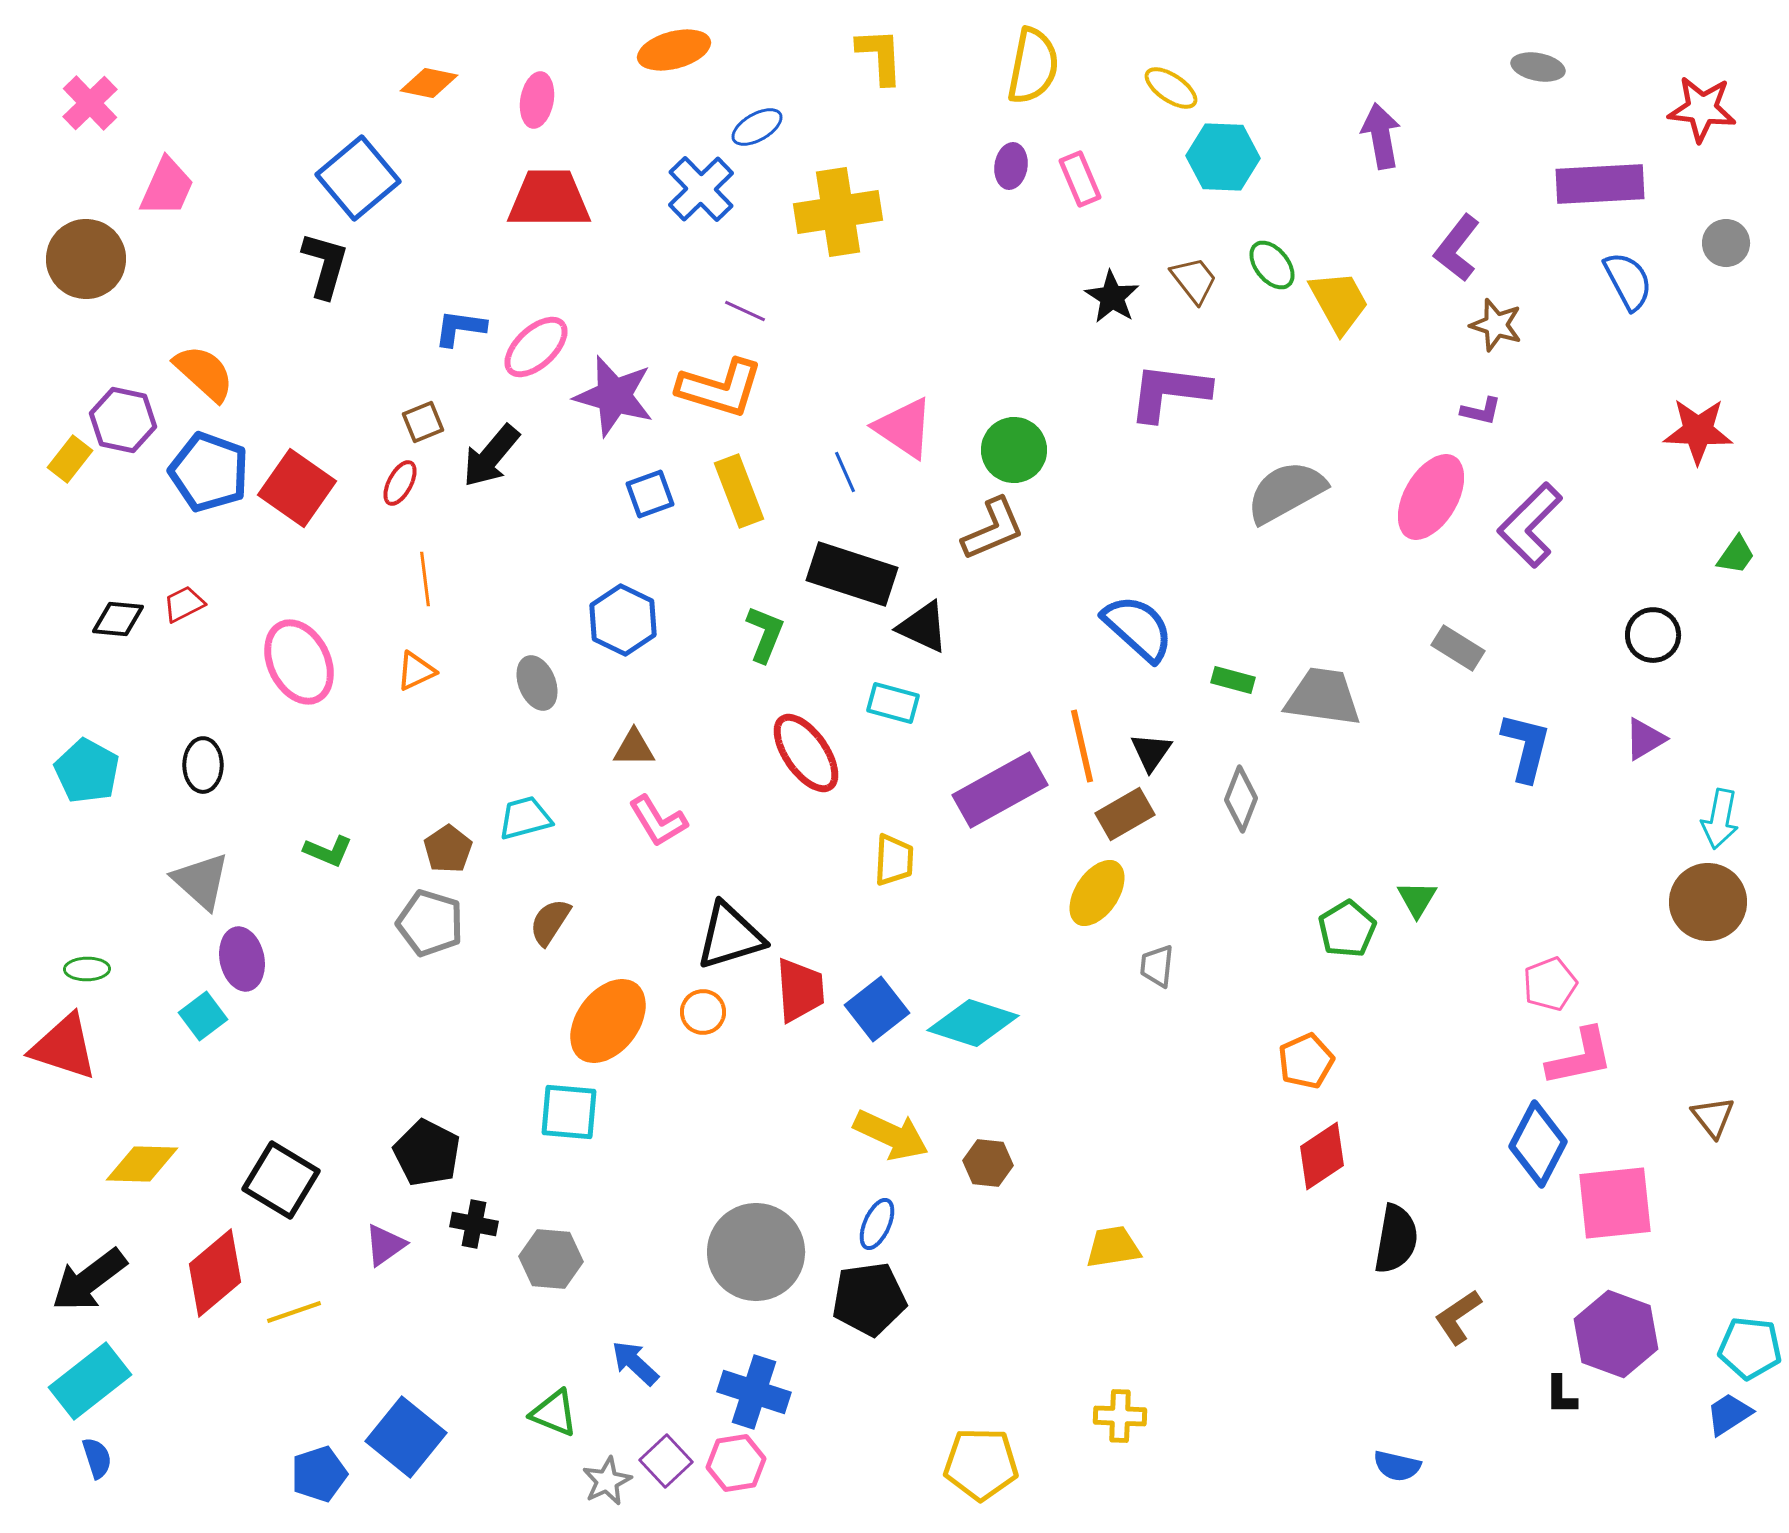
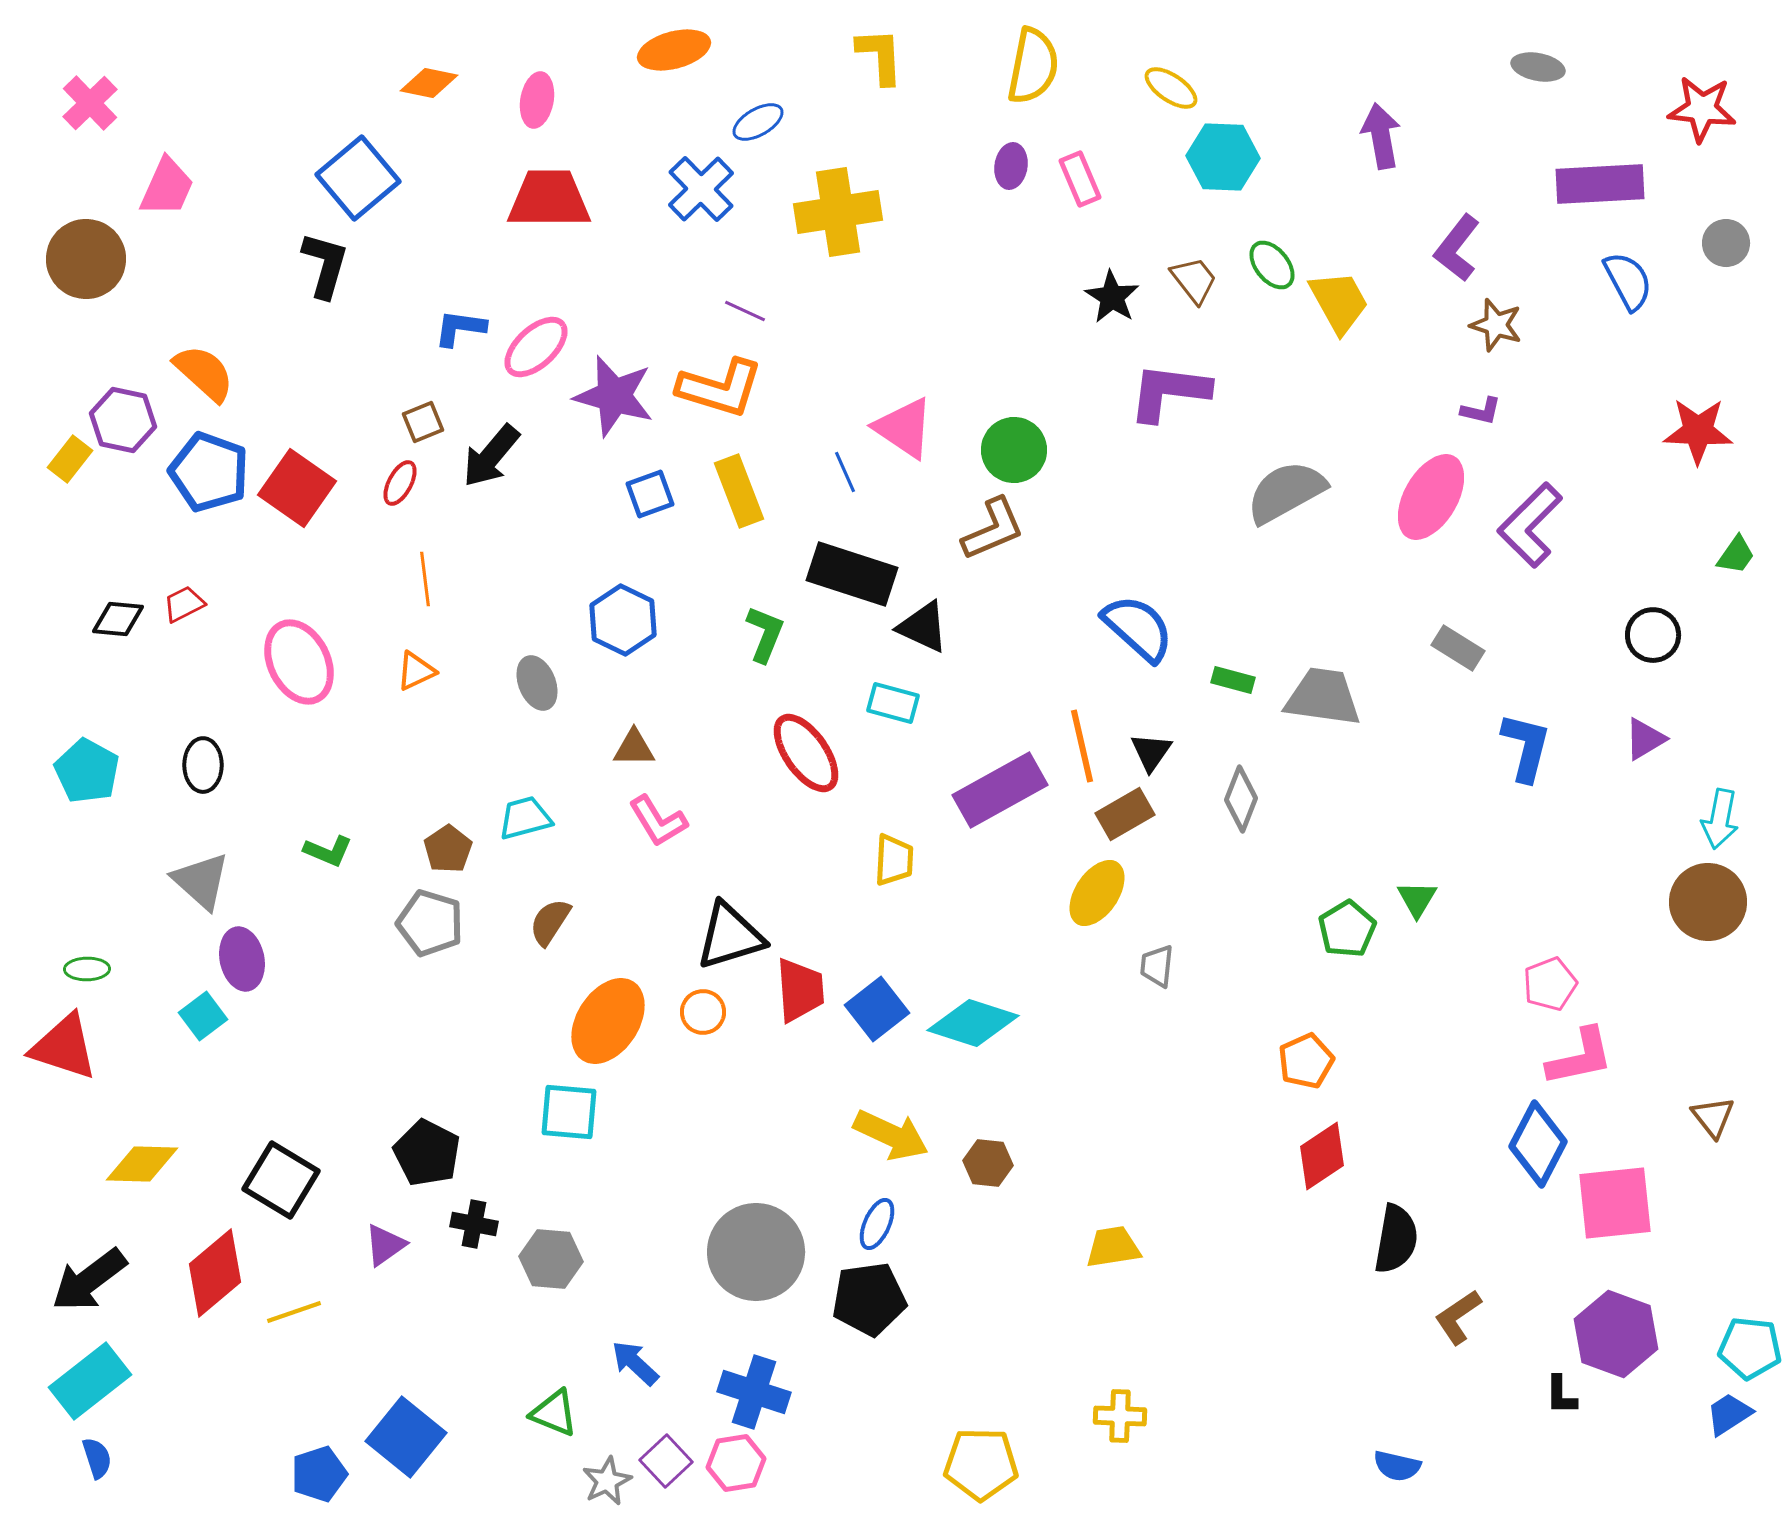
blue ellipse at (757, 127): moved 1 px right, 5 px up
orange ellipse at (608, 1021): rotated 4 degrees counterclockwise
